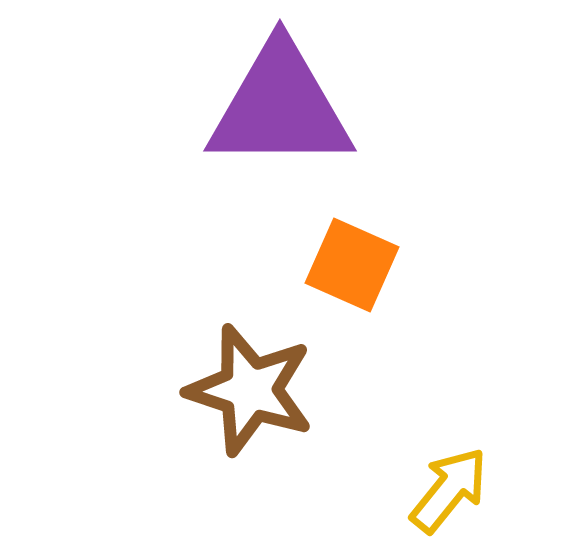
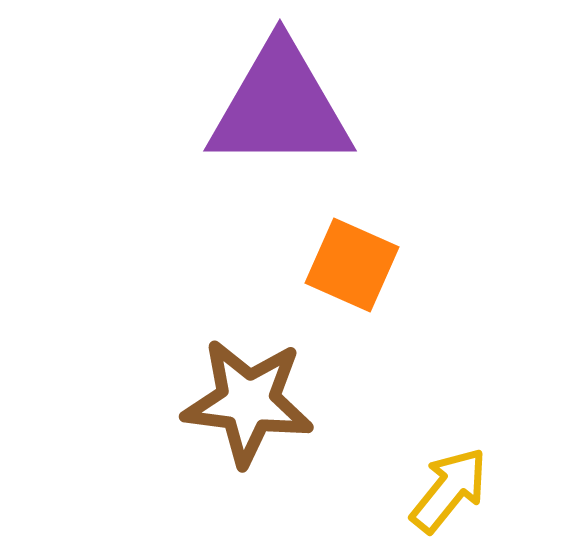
brown star: moved 2 px left, 12 px down; rotated 11 degrees counterclockwise
